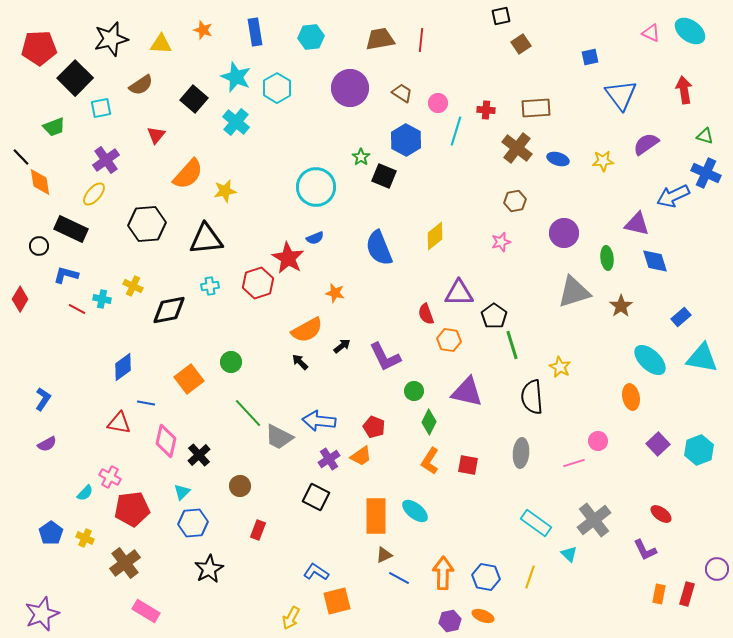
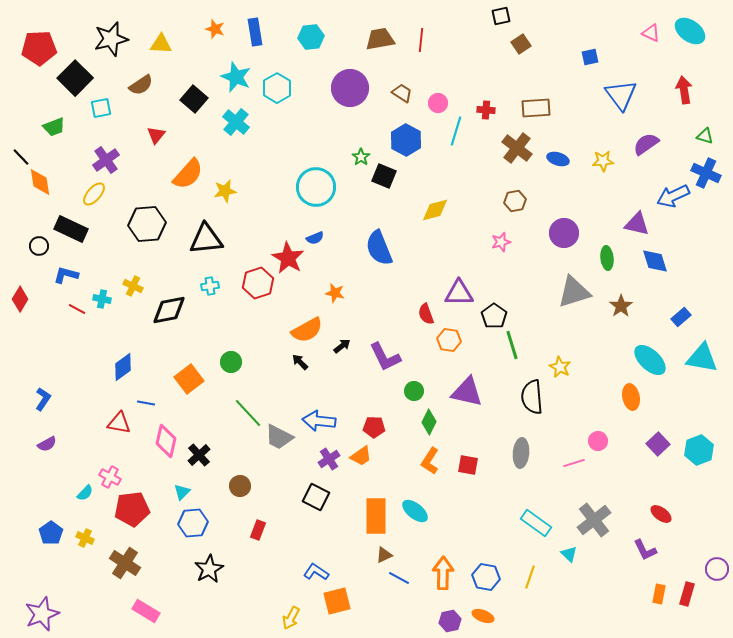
orange star at (203, 30): moved 12 px right, 1 px up
yellow diamond at (435, 236): moved 26 px up; rotated 24 degrees clockwise
red pentagon at (374, 427): rotated 20 degrees counterclockwise
brown cross at (125, 563): rotated 20 degrees counterclockwise
